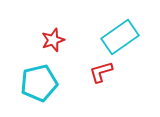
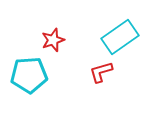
cyan pentagon: moved 10 px left, 8 px up; rotated 9 degrees clockwise
